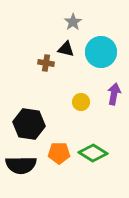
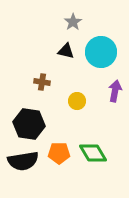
black triangle: moved 2 px down
brown cross: moved 4 px left, 19 px down
purple arrow: moved 1 px right, 3 px up
yellow circle: moved 4 px left, 1 px up
green diamond: rotated 28 degrees clockwise
black semicircle: moved 2 px right, 4 px up; rotated 8 degrees counterclockwise
